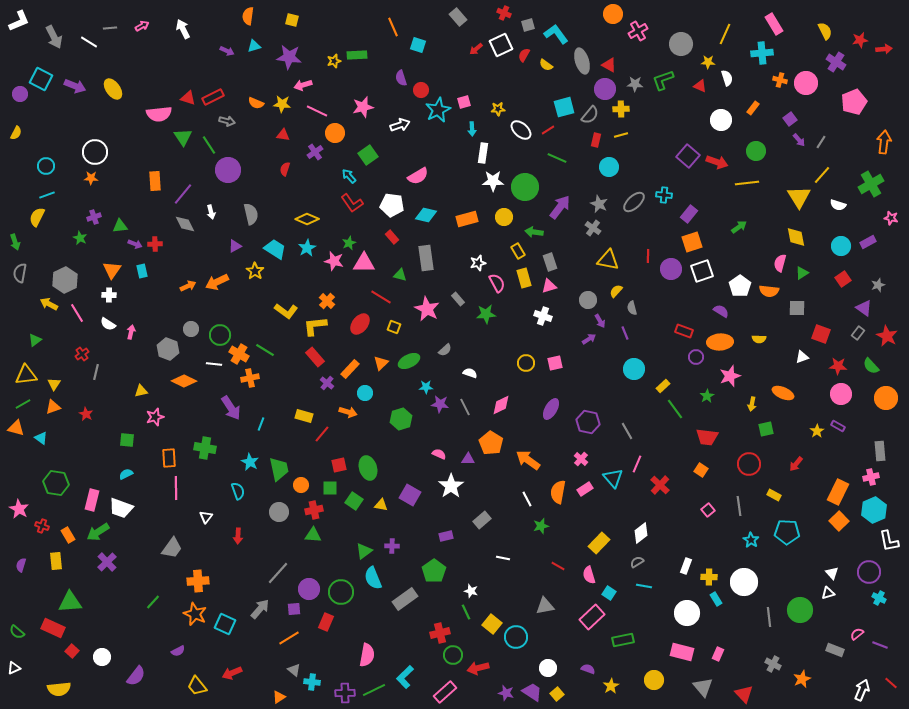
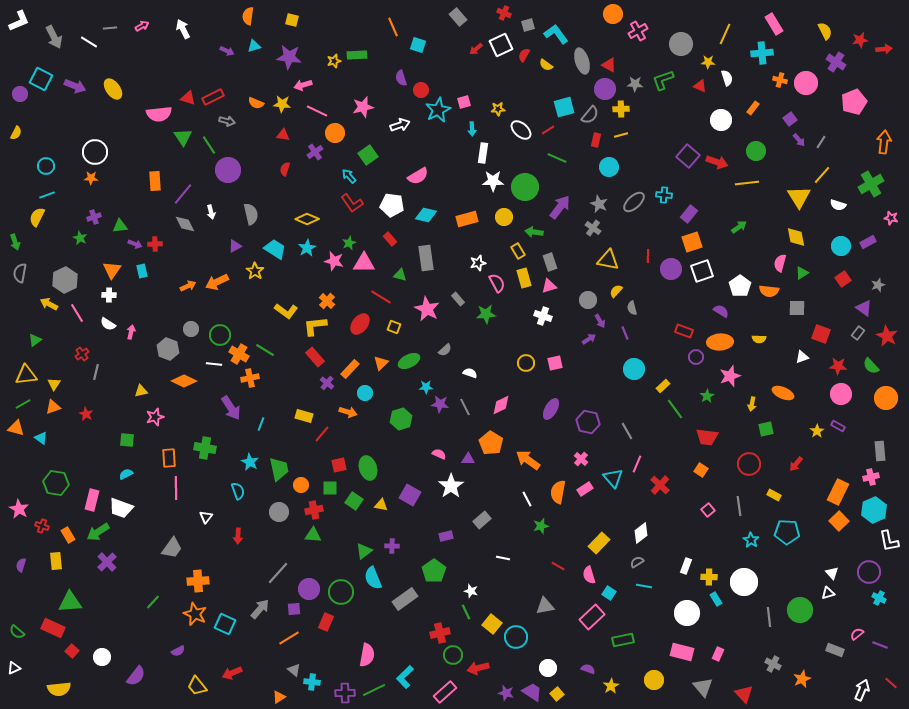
red rectangle at (392, 237): moved 2 px left, 2 px down
